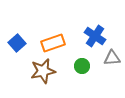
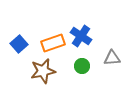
blue cross: moved 14 px left
blue square: moved 2 px right, 1 px down
